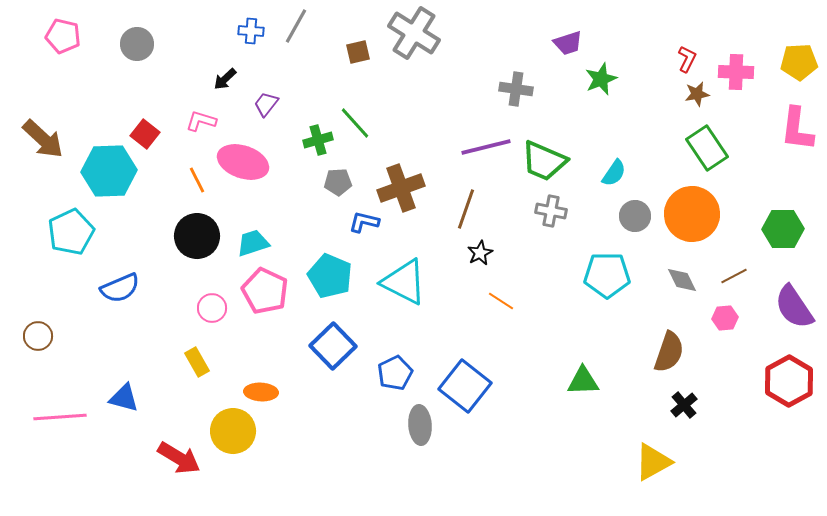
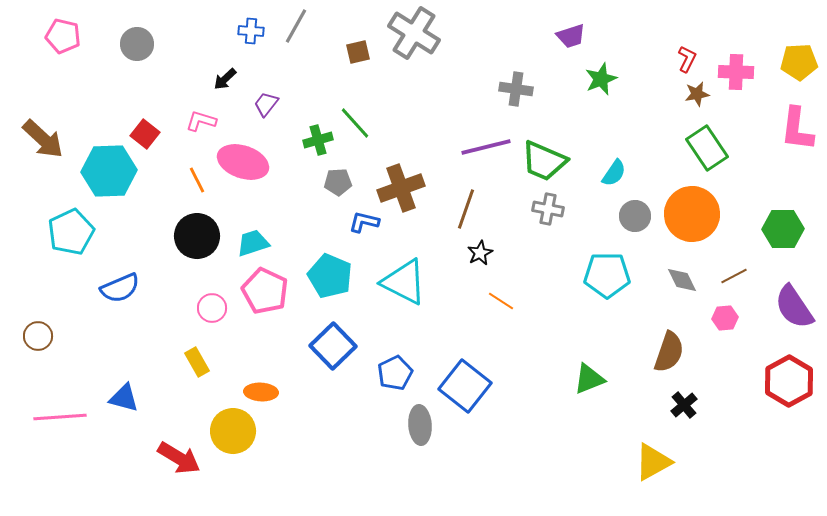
purple trapezoid at (568, 43): moved 3 px right, 7 px up
gray cross at (551, 211): moved 3 px left, 2 px up
green triangle at (583, 381): moved 6 px right, 2 px up; rotated 20 degrees counterclockwise
